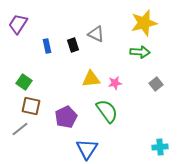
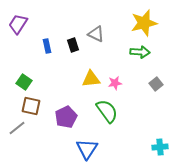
gray line: moved 3 px left, 1 px up
